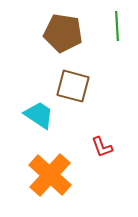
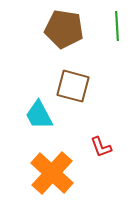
brown pentagon: moved 1 px right, 4 px up
cyan trapezoid: rotated 152 degrees counterclockwise
red L-shape: moved 1 px left
orange cross: moved 2 px right, 2 px up
